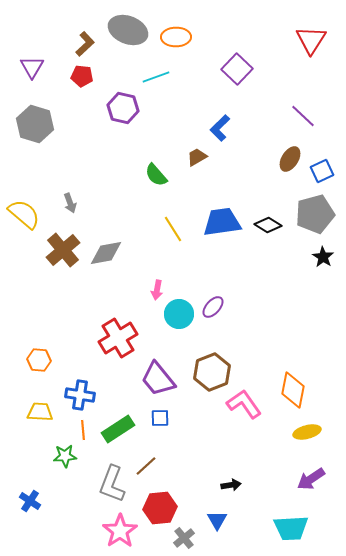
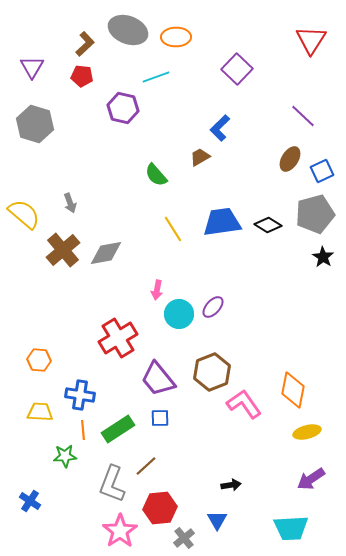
brown trapezoid at (197, 157): moved 3 px right
